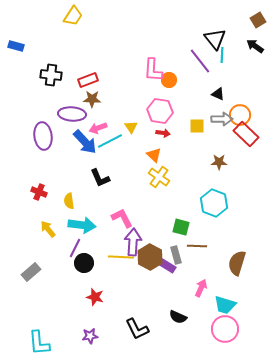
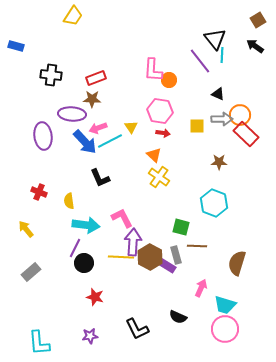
red rectangle at (88, 80): moved 8 px right, 2 px up
cyan arrow at (82, 225): moved 4 px right
yellow arrow at (48, 229): moved 22 px left
